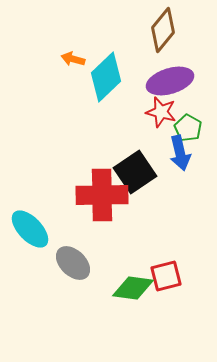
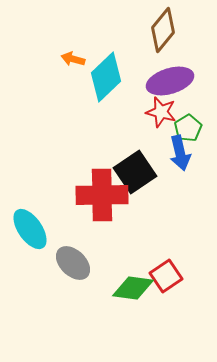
green pentagon: rotated 12 degrees clockwise
cyan ellipse: rotated 9 degrees clockwise
red square: rotated 20 degrees counterclockwise
